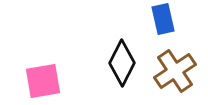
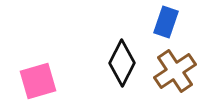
blue rectangle: moved 3 px right, 3 px down; rotated 32 degrees clockwise
pink square: moved 5 px left; rotated 6 degrees counterclockwise
